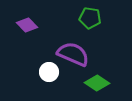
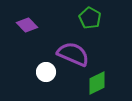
green pentagon: rotated 20 degrees clockwise
white circle: moved 3 px left
green diamond: rotated 60 degrees counterclockwise
